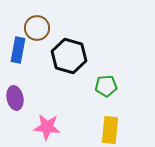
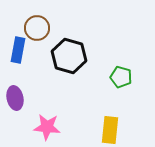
green pentagon: moved 15 px right, 9 px up; rotated 20 degrees clockwise
